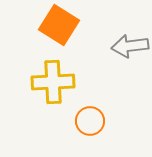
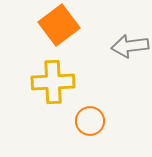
orange square: rotated 21 degrees clockwise
